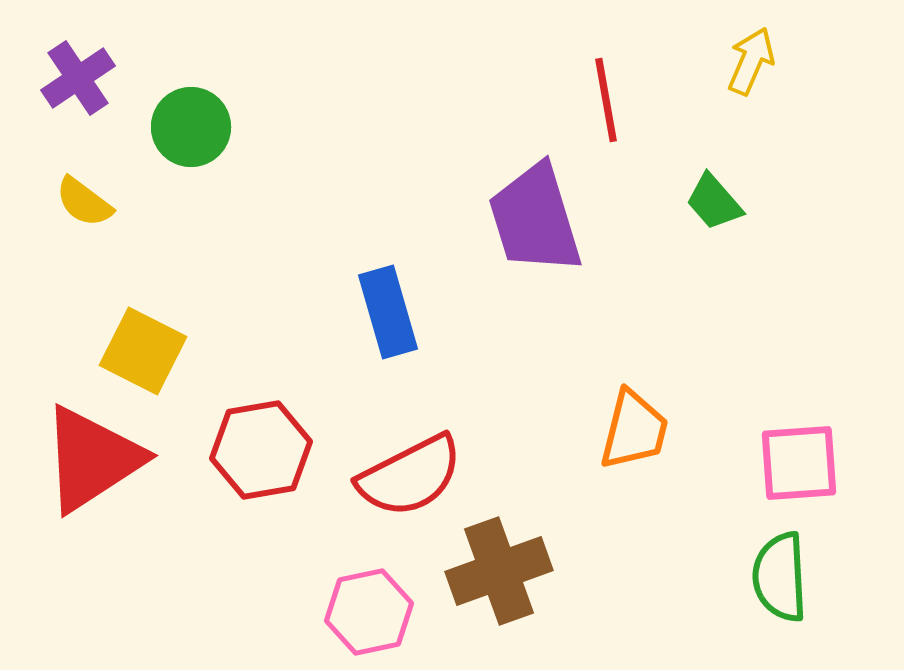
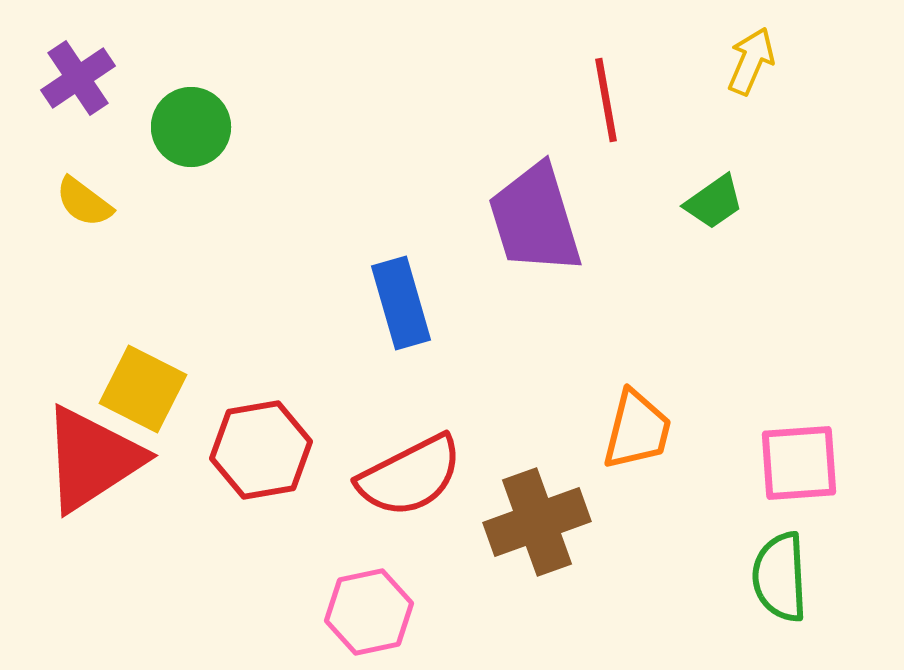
green trapezoid: rotated 84 degrees counterclockwise
blue rectangle: moved 13 px right, 9 px up
yellow square: moved 38 px down
orange trapezoid: moved 3 px right
brown cross: moved 38 px right, 49 px up
